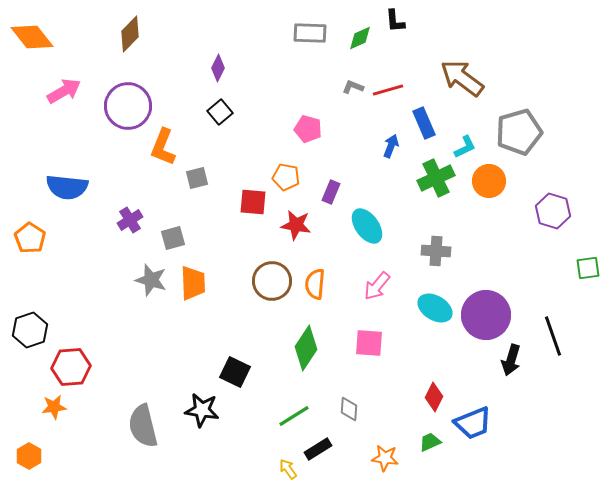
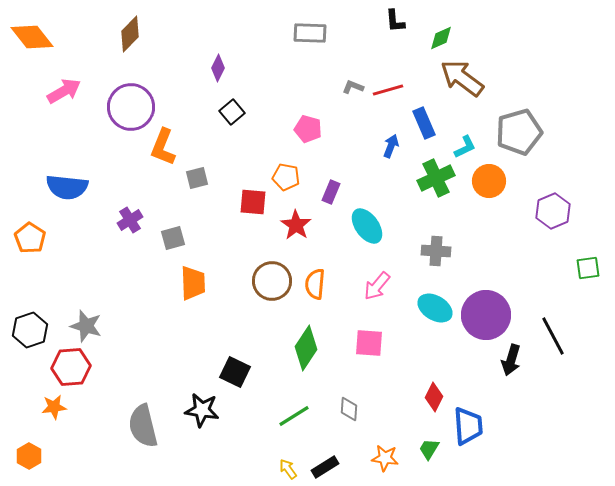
green diamond at (360, 38): moved 81 px right
purple circle at (128, 106): moved 3 px right, 1 px down
black square at (220, 112): moved 12 px right
purple hexagon at (553, 211): rotated 20 degrees clockwise
red star at (296, 225): rotated 24 degrees clockwise
gray star at (151, 280): moved 65 px left, 46 px down
black line at (553, 336): rotated 9 degrees counterclockwise
blue trapezoid at (473, 423): moved 5 px left, 3 px down; rotated 72 degrees counterclockwise
green trapezoid at (430, 442): moved 1 px left, 7 px down; rotated 35 degrees counterclockwise
black rectangle at (318, 449): moved 7 px right, 18 px down
